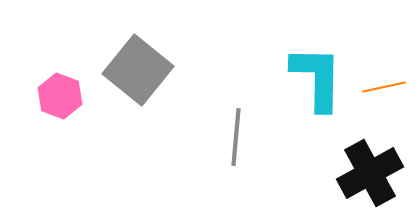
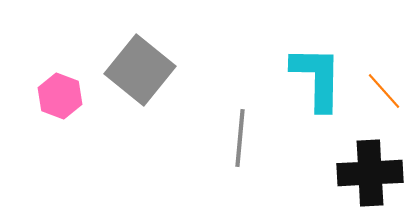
gray square: moved 2 px right
orange line: moved 4 px down; rotated 60 degrees clockwise
gray line: moved 4 px right, 1 px down
black cross: rotated 26 degrees clockwise
